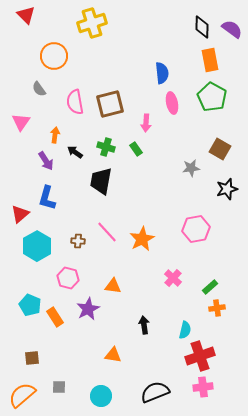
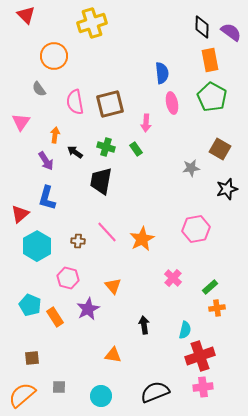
purple semicircle at (232, 29): moved 1 px left, 3 px down
orange triangle at (113, 286): rotated 42 degrees clockwise
